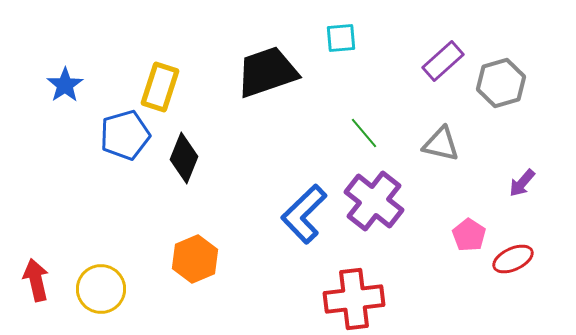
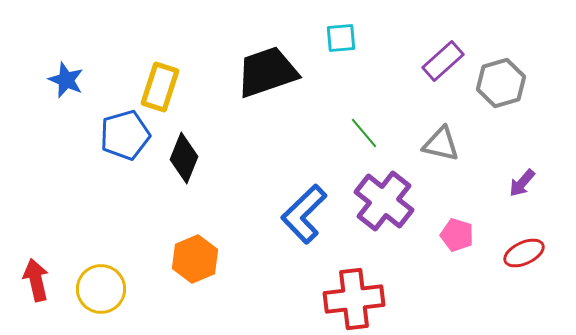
blue star: moved 1 px right, 5 px up; rotated 15 degrees counterclockwise
purple cross: moved 10 px right
pink pentagon: moved 12 px left; rotated 16 degrees counterclockwise
red ellipse: moved 11 px right, 6 px up
